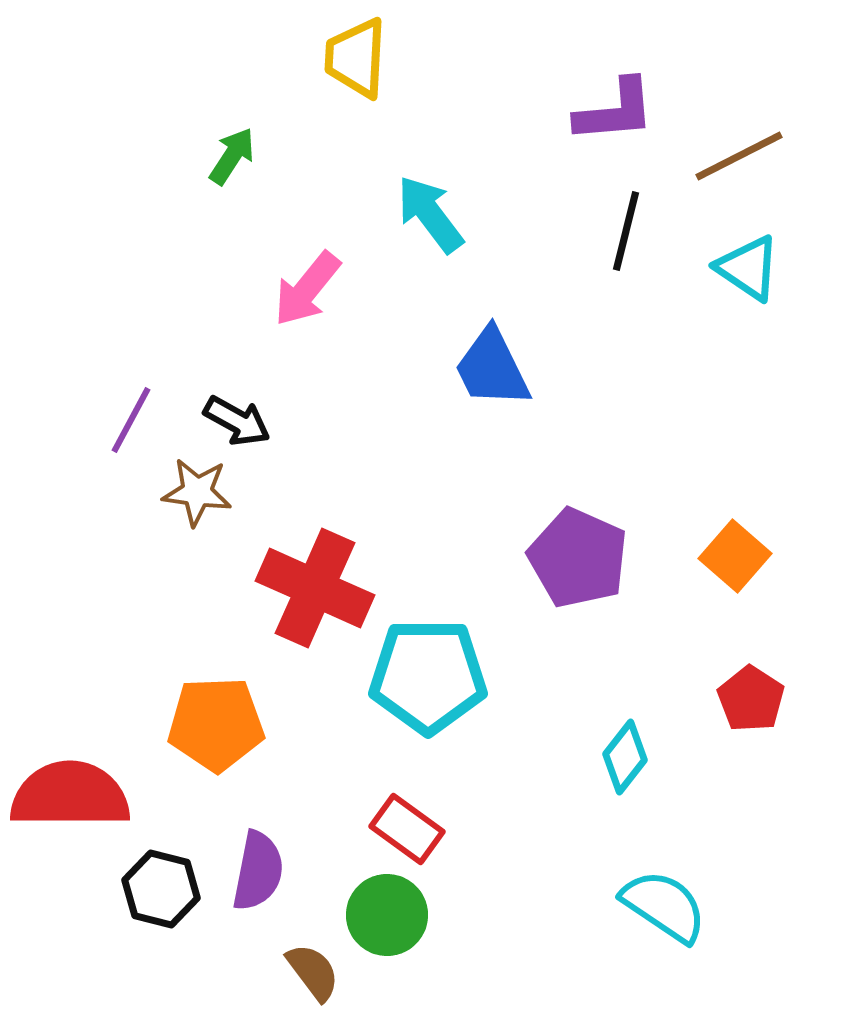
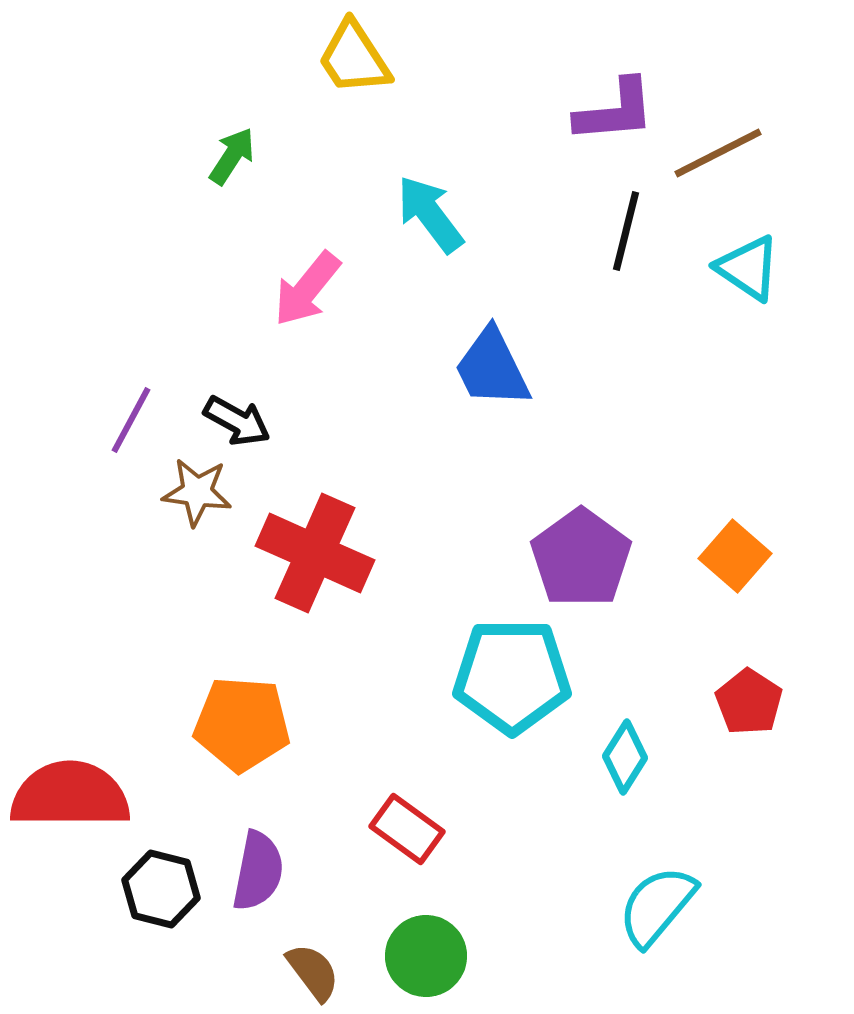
yellow trapezoid: moved 2 px left; rotated 36 degrees counterclockwise
brown line: moved 21 px left, 3 px up
purple pentagon: moved 3 px right; rotated 12 degrees clockwise
red cross: moved 35 px up
cyan pentagon: moved 84 px right
red pentagon: moved 2 px left, 3 px down
orange pentagon: moved 26 px right; rotated 6 degrees clockwise
cyan diamond: rotated 6 degrees counterclockwise
cyan semicircle: moved 7 px left; rotated 84 degrees counterclockwise
green circle: moved 39 px right, 41 px down
